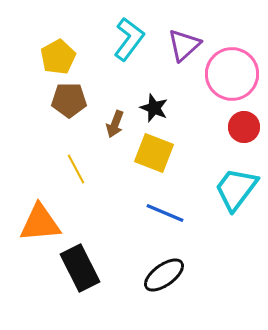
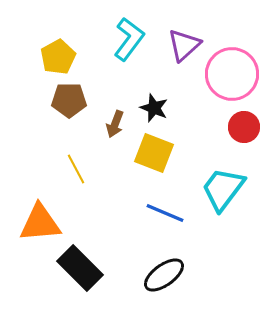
cyan trapezoid: moved 13 px left
black rectangle: rotated 18 degrees counterclockwise
